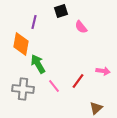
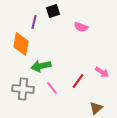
black square: moved 8 px left
pink semicircle: rotated 32 degrees counterclockwise
green arrow: moved 3 px right, 2 px down; rotated 72 degrees counterclockwise
pink arrow: moved 1 px left, 1 px down; rotated 24 degrees clockwise
pink line: moved 2 px left, 2 px down
